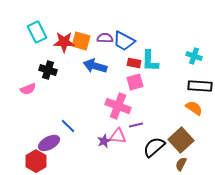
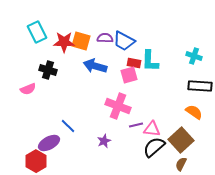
pink square: moved 6 px left, 7 px up
orange semicircle: moved 4 px down
pink triangle: moved 34 px right, 7 px up
